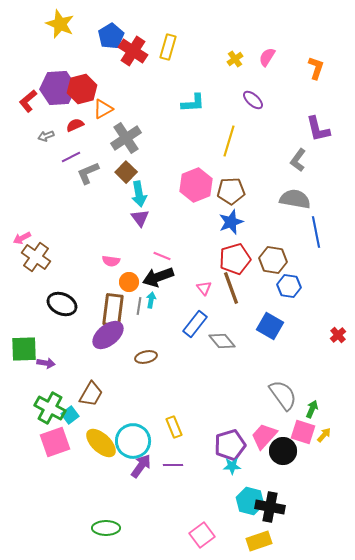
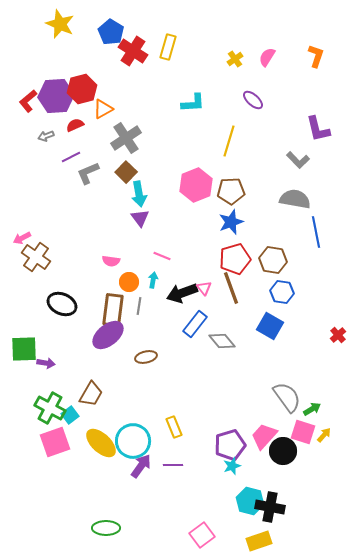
blue pentagon at (111, 36): moved 4 px up; rotated 10 degrees counterclockwise
orange L-shape at (316, 68): moved 12 px up
purple hexagon at (58, 88): moved 2 px left, 8 px down
gray L-shape at (298, 160): rotated 80 degrees counterclockwise
black arrow at (158, 277): moved 24 px right, 16 px down
blue hexagon at (289, 286): moved 7 px left, 6 px down
cyan arrow at (151, 300): moved 2 px right, 20 px up
gray semicircle at (283, 395): moved 4 px right, 2 px down
green arrow at (312, 409): rotated 36 degrees clockwise
cyan star at (232, 466): rotated 18 degrees counterclockwise
